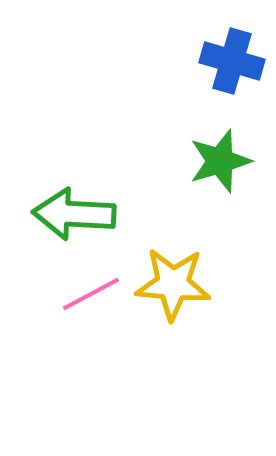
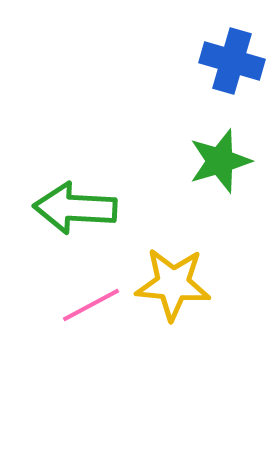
green arrow: moved 1 px right, 6 px up
pink line: moved 11 px down
